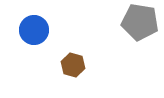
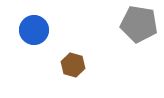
gray pentagon: moved 1 px left, 2 px down
